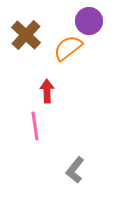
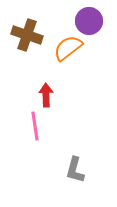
brown cross: moved 1 px right; rotated 24 degrees counterclockwise
red arrow: moved 1 px left, 4 px down
gray L-shape: rotated 24 degrees counterclockwise
